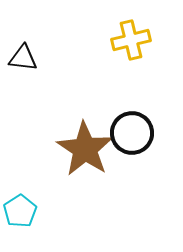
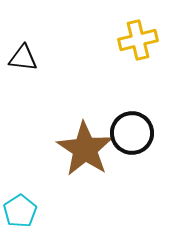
yellow cross: moved 7 px right
